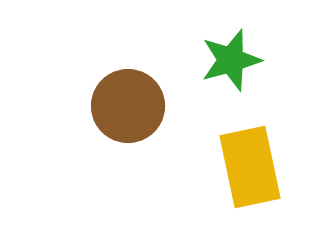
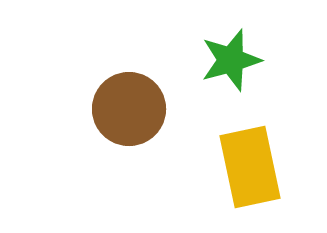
brown circle: moved 1 px right, 3 px down
